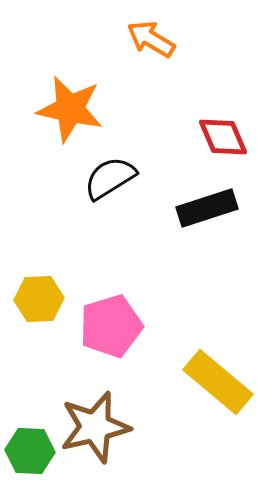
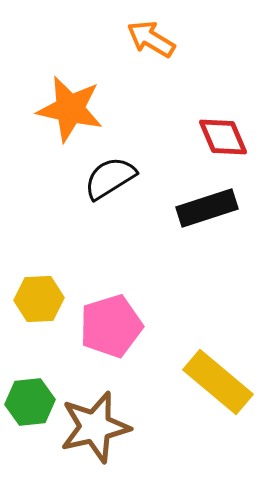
green hexagon: moved 49 px up; rotated 9 degrees counterclockwise
